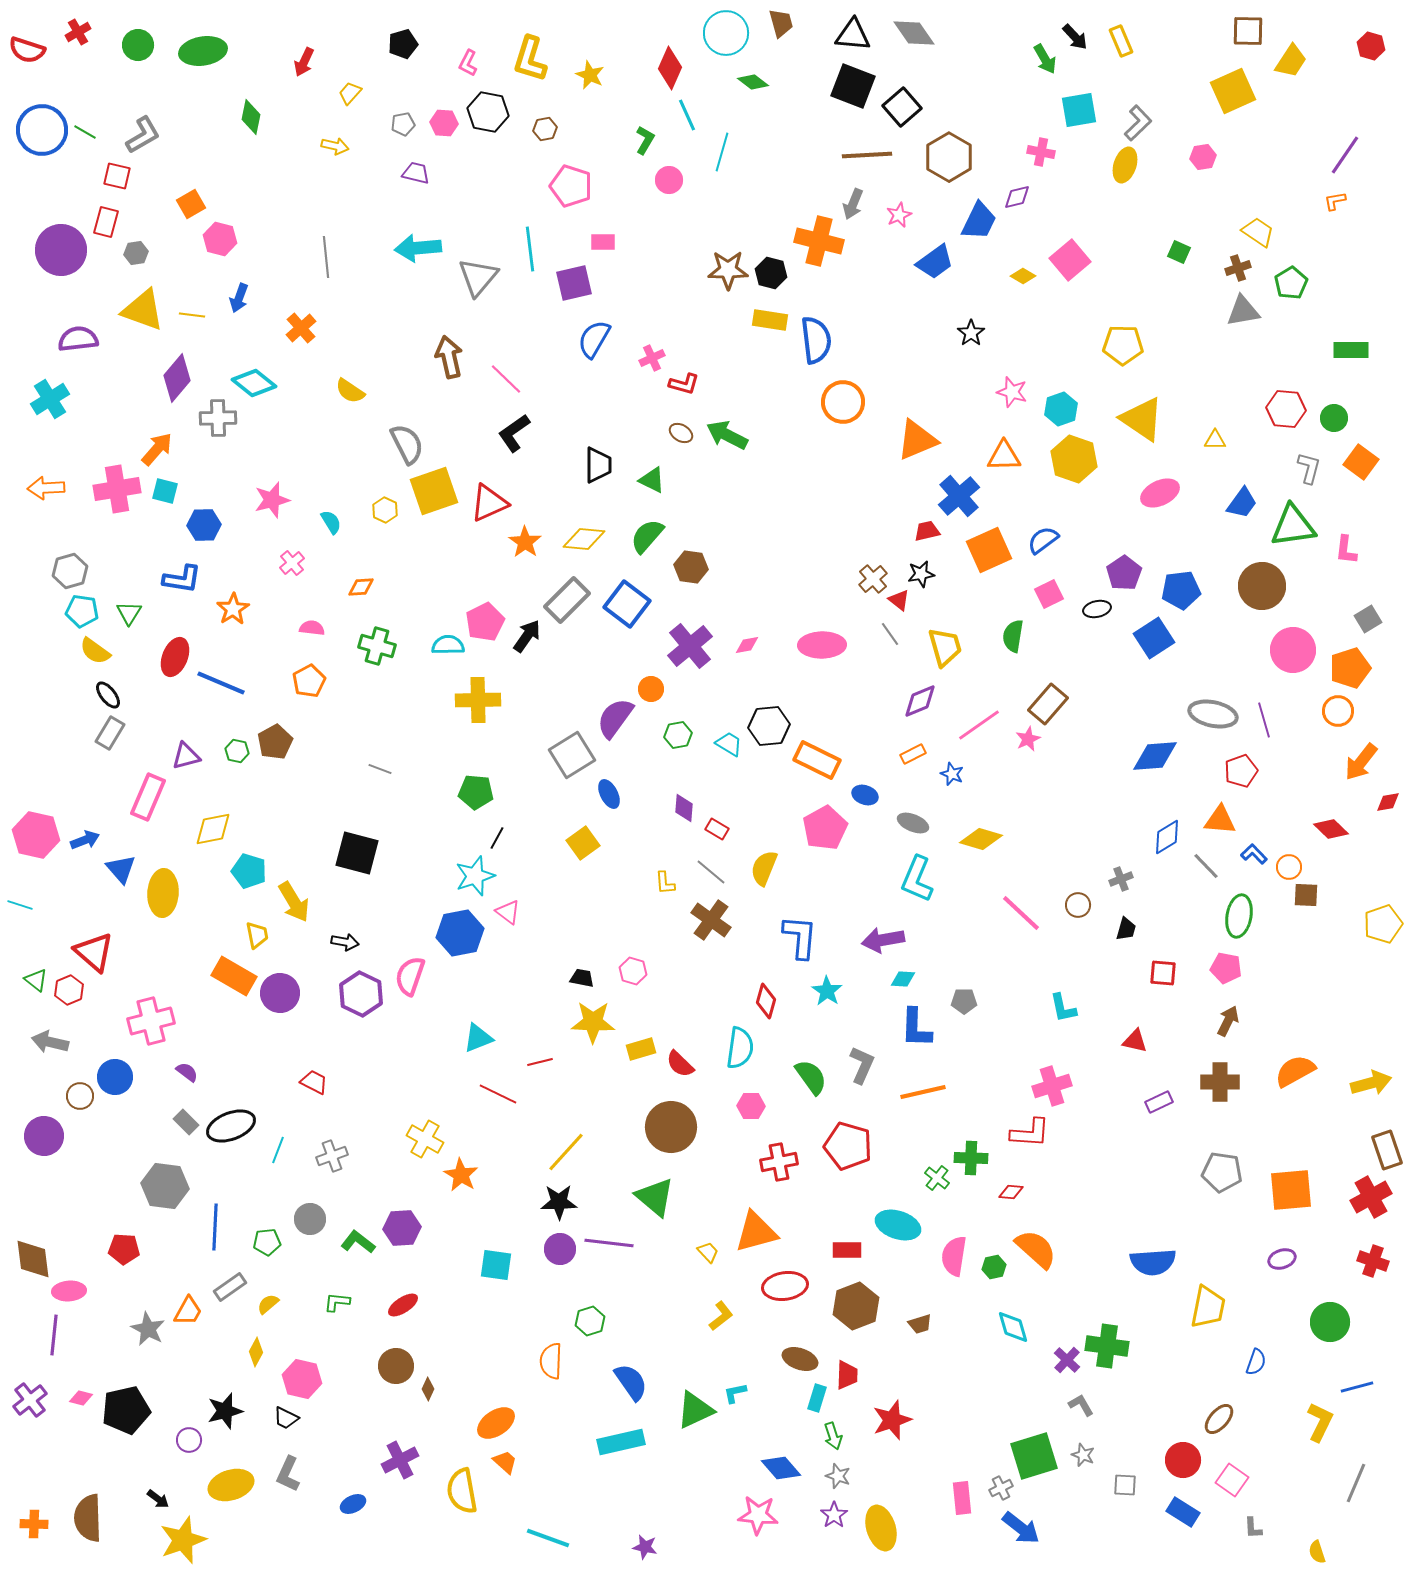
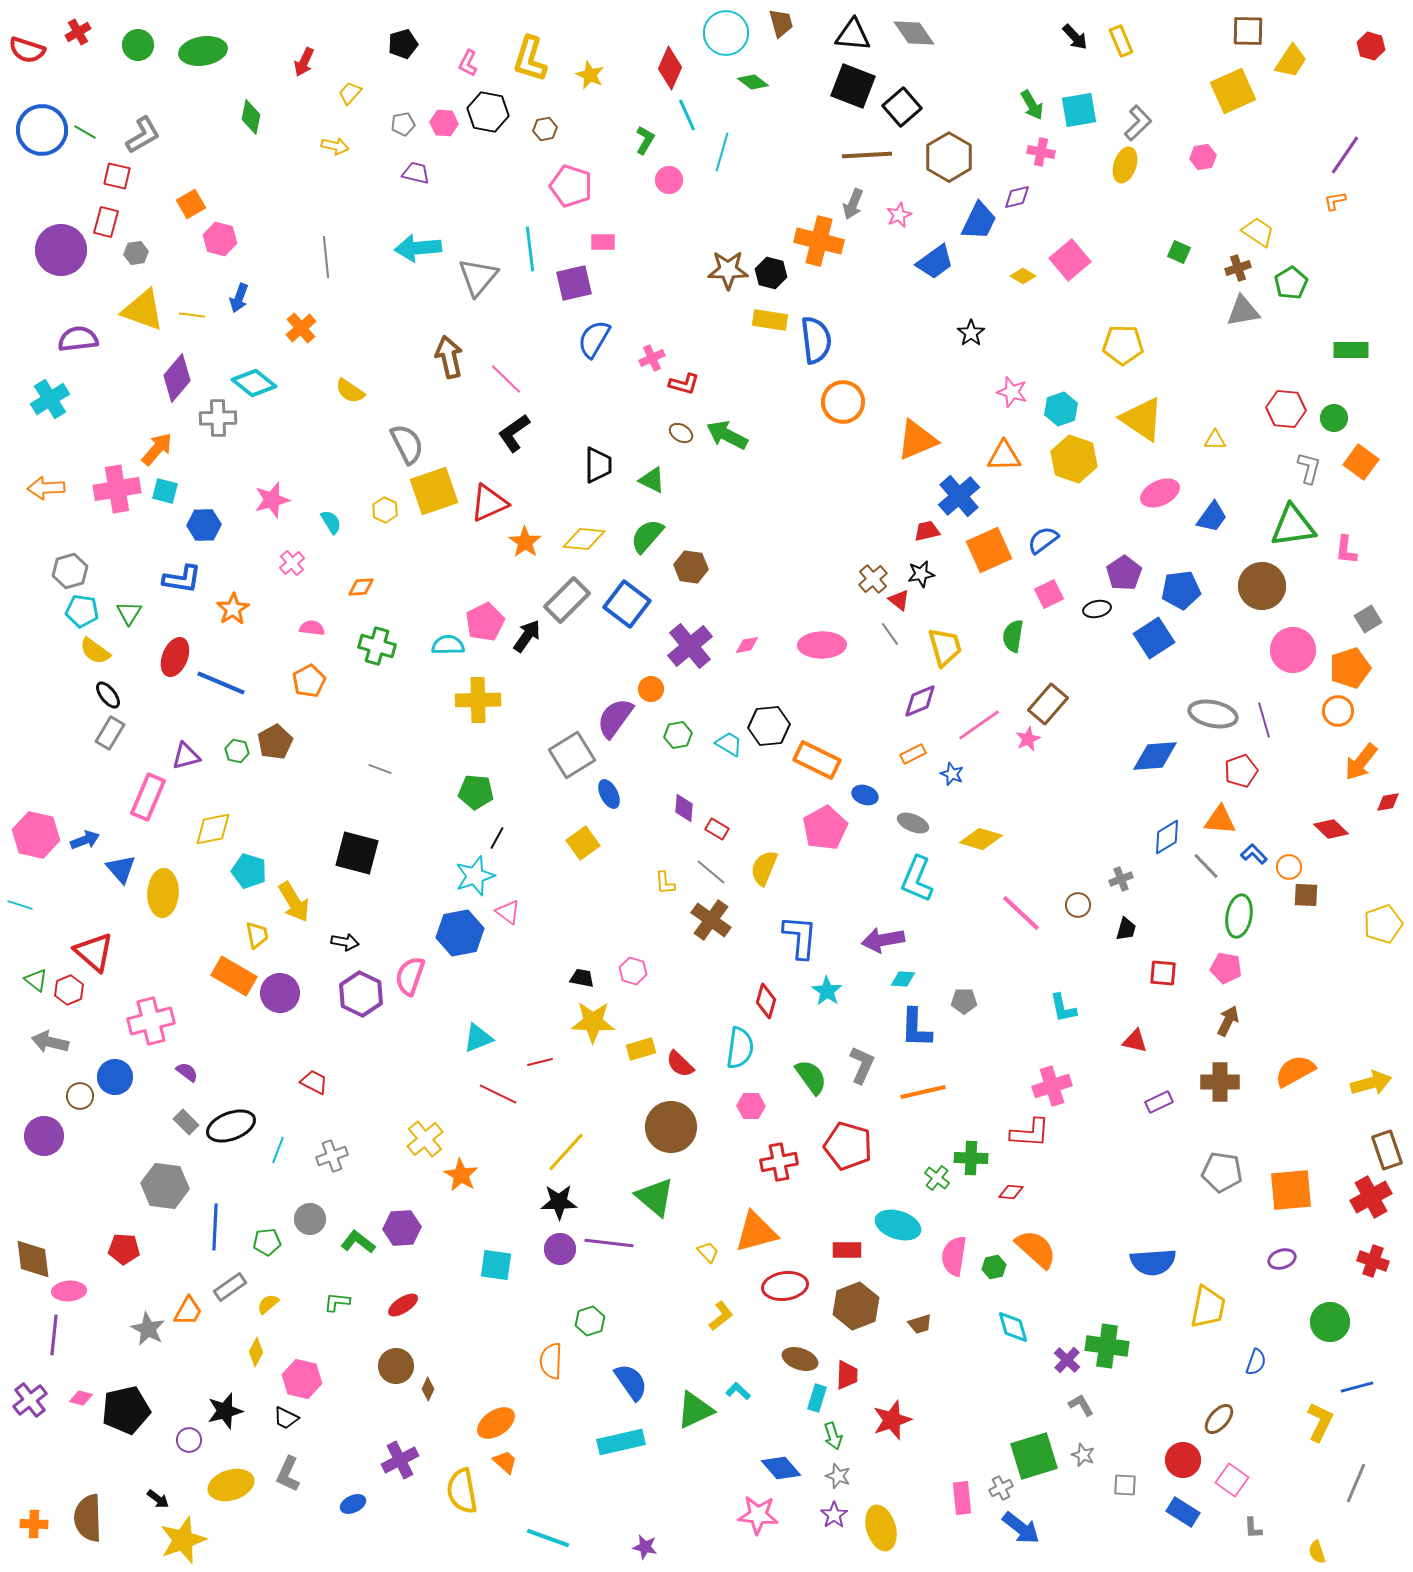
green arrow at (1045, 59): moved 13 px left, 46 px down
blue trapezoid at (1242, 503): moved 30 px left, 14 px down
yellow cross at (425, 1139): rotated 21 degrees clockwise
cyan L-shape at (735, 1393): moved 3 px right, 2 px up; rotated 55 degrees clockwise
